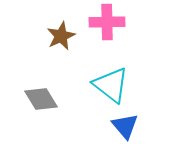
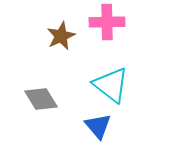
blue triangle: moved 27 px left
